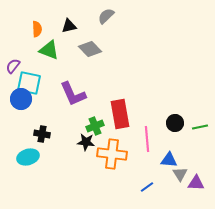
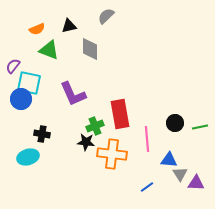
orange semicircle: rotated 70 degrees clockwise
gray diamond: rotated 45 degrees clockwise
